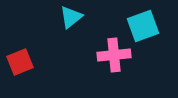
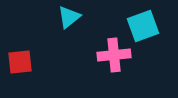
cyan triangle: moved 2 px left
red square: rotated 16 degrees clockwise
